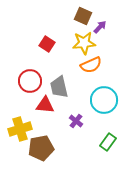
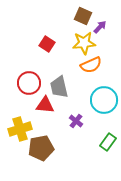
red circle: moved 1 px left, 2 px down
